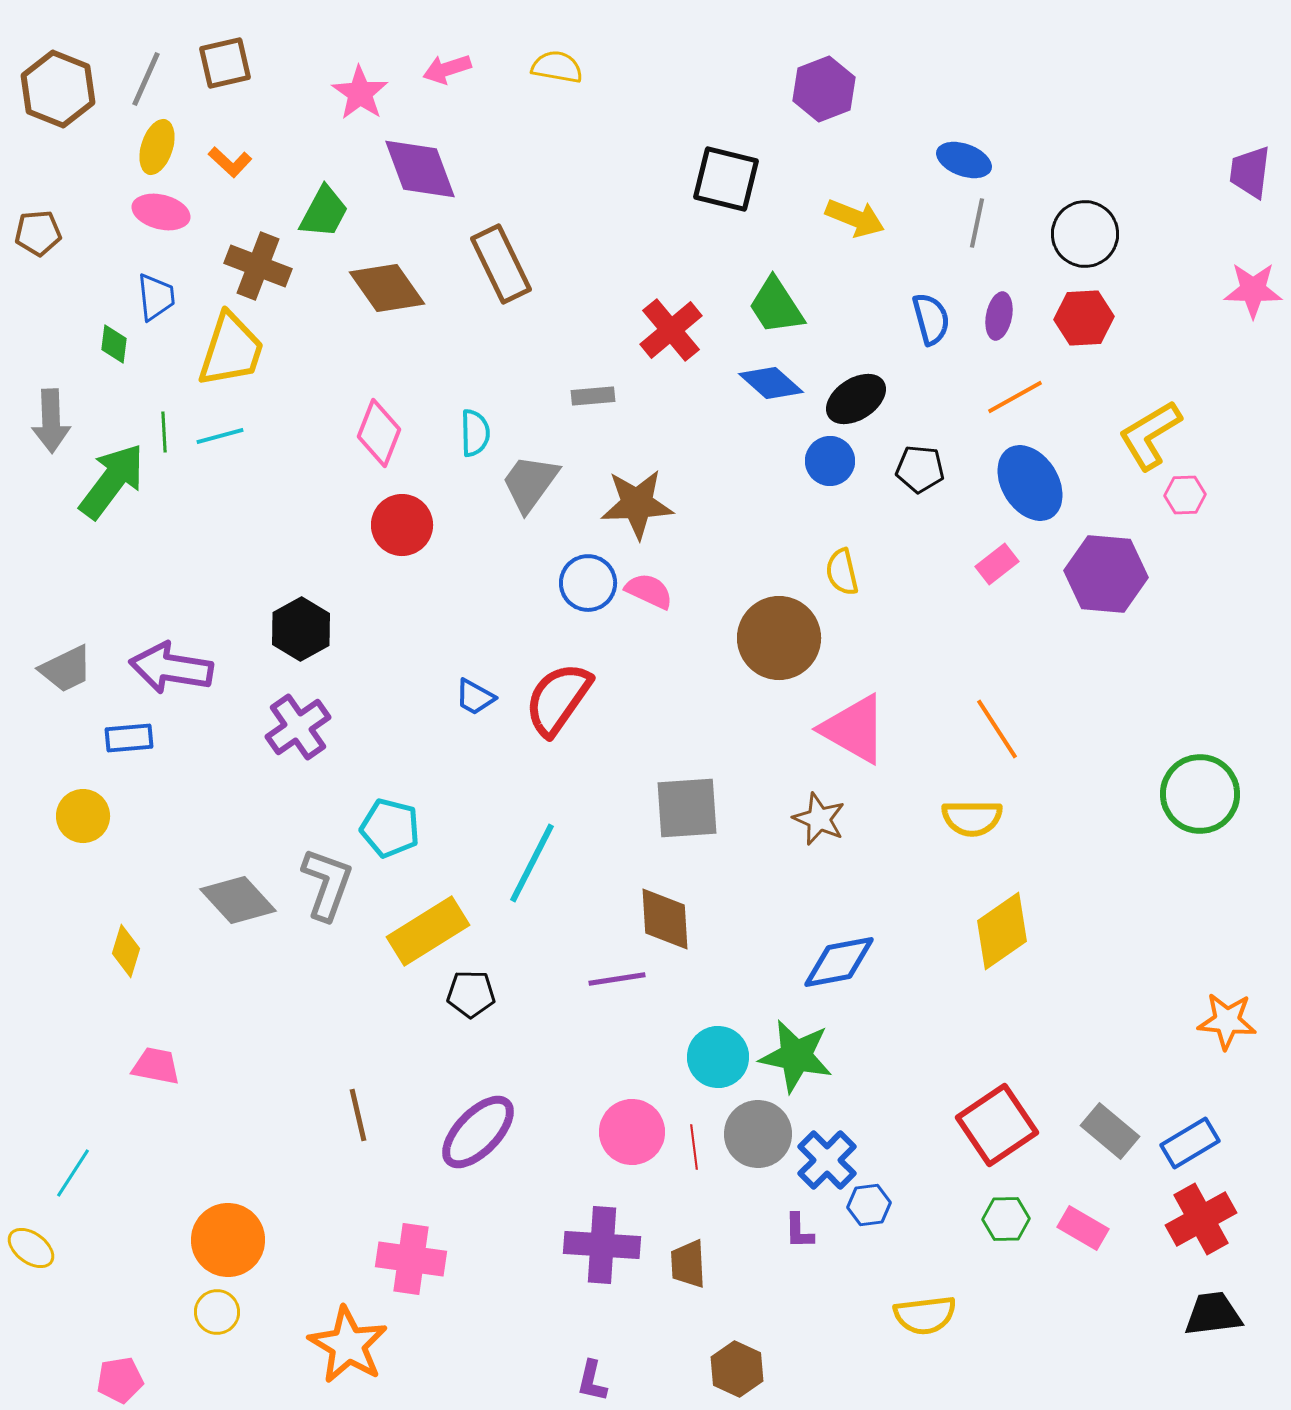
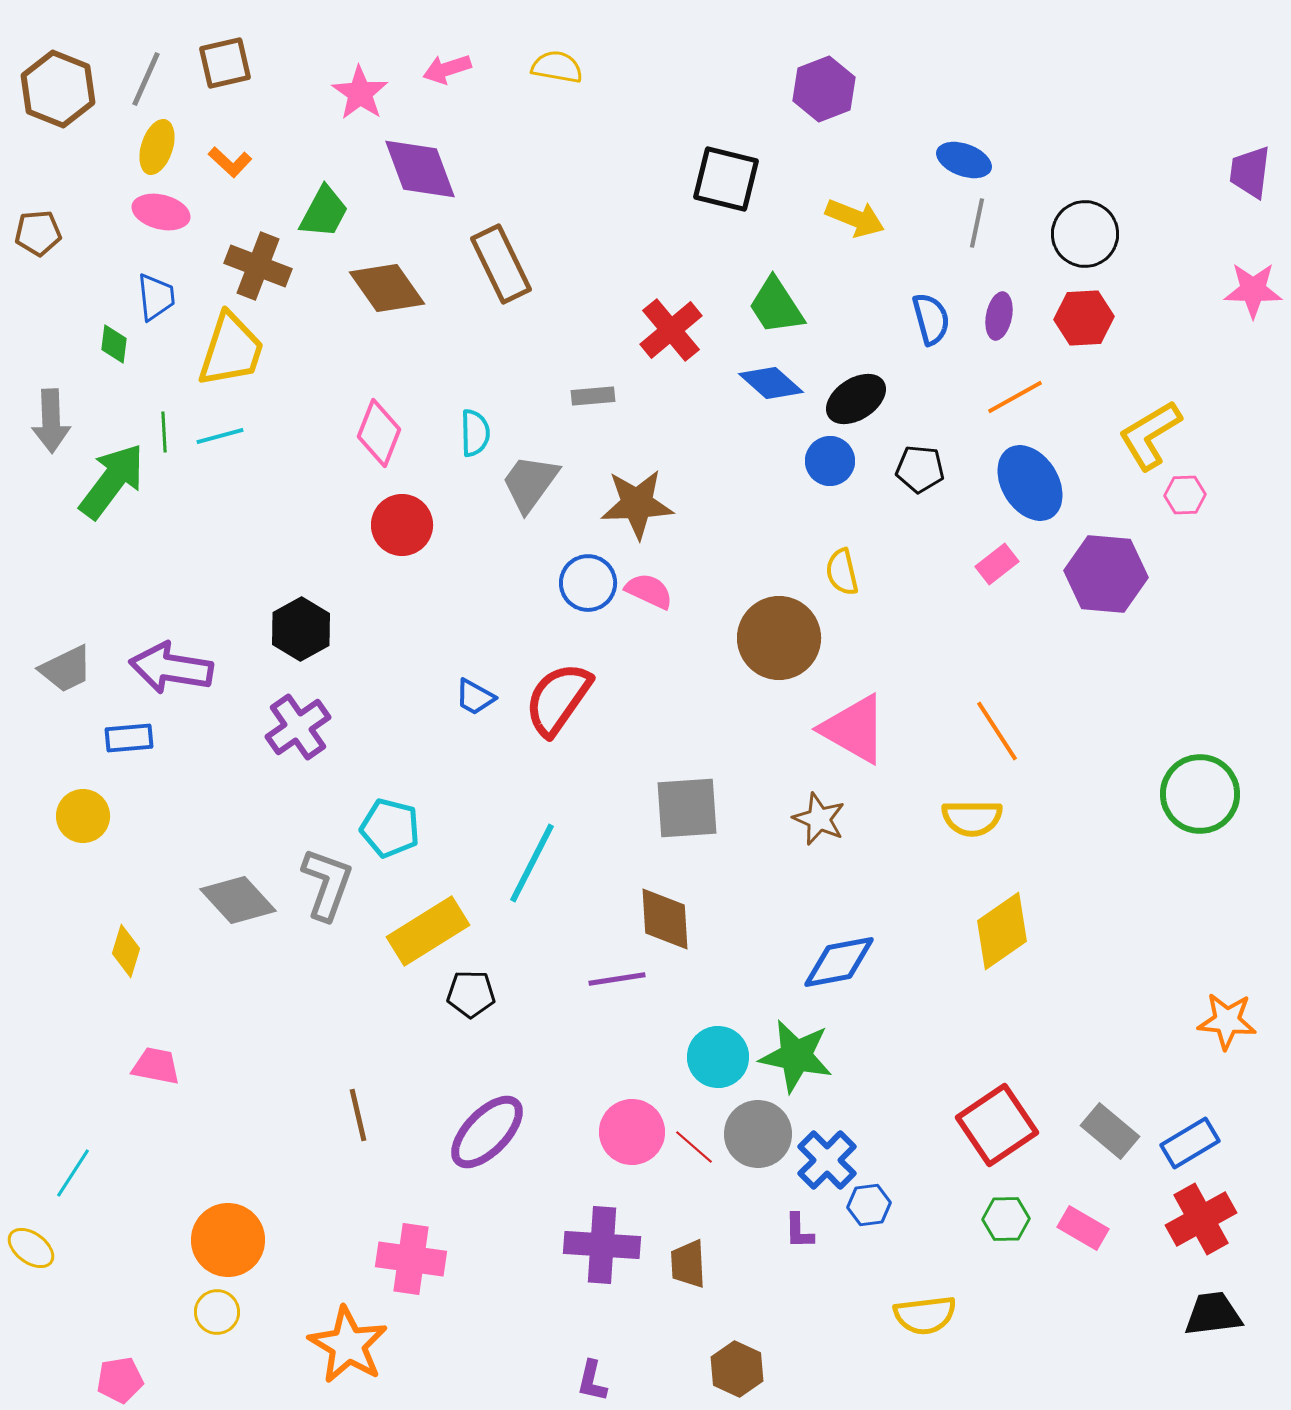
orange line at (997, 729): moved 2 px down
purple ellipse at (478, 1132): moved 9 px right
red line at (694, 1147): rotated 42 degrees counterclockwise
